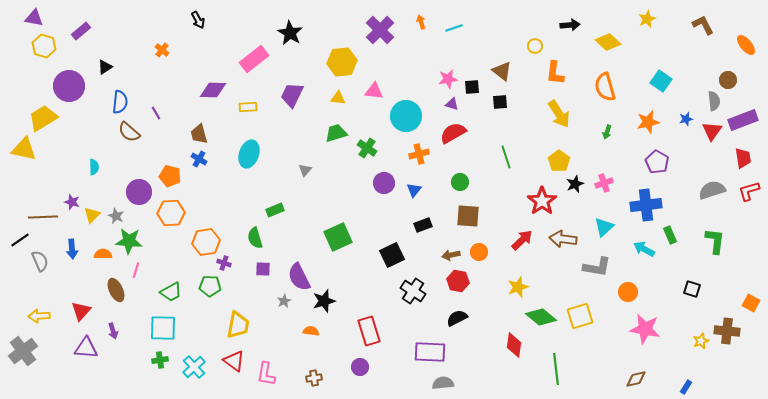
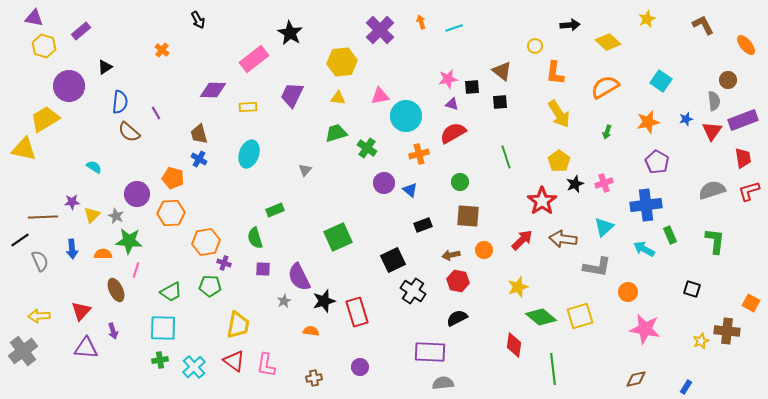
orange semicircle at (605, 87): rotated 76 degrees clockwise
pink triangle at (374, 91): moved 6 px right, 5 px down; rotated 18 degrees counterclockwise
yellow trapezoid at (43, 118): moved 2 px right, 1 px down
cyan semicircle at (94, 167): rotated 56 degrees counterclockwise
orange pentagon at (170, 176): moved 3 px right, 2 px down
blue triangle at (414, 190): moved 4 px left; rotated 28 degrees counterclockwise
purple circle at (139, 192): moved 2 px left, 2 px down
purple star at (72, 202): rotated 21 degrees counterclockwise
orange circle at (479, 252): moved 5 px right, 2 px up
black square at (392, 255): moved 1 px right, 5 px down
red rectangle at (369, 331): moved 12 px left, 19 px up
green line at (556, 369): moved 3 px left
pink L-shape at (266, 374): moved 9 px up
